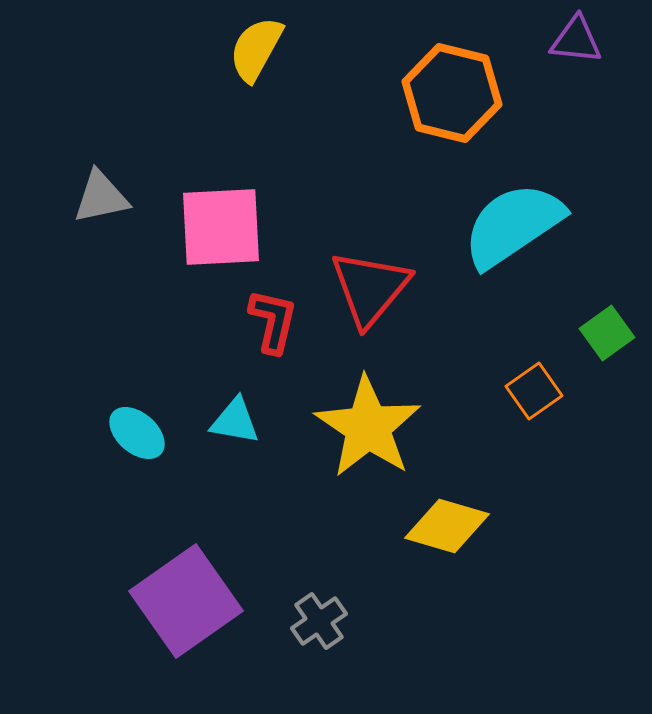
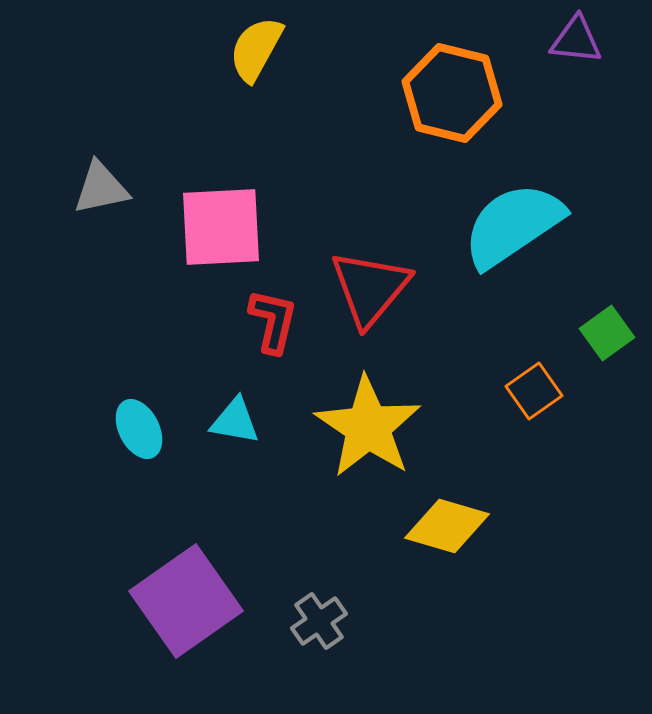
gray triangle: moved 9 px up
cyan ellipse: moved 2 px right, 4 px up; rotated 22 degrees clockwise
